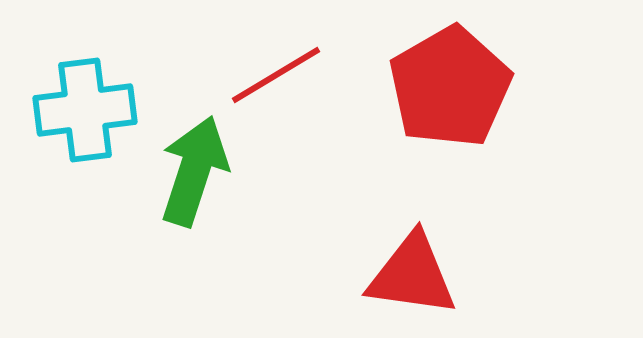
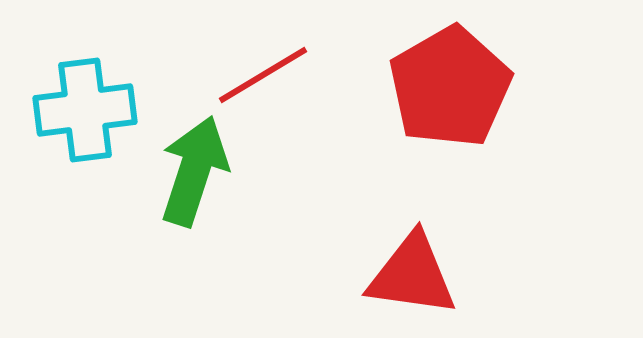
red line: moved 13 px left
